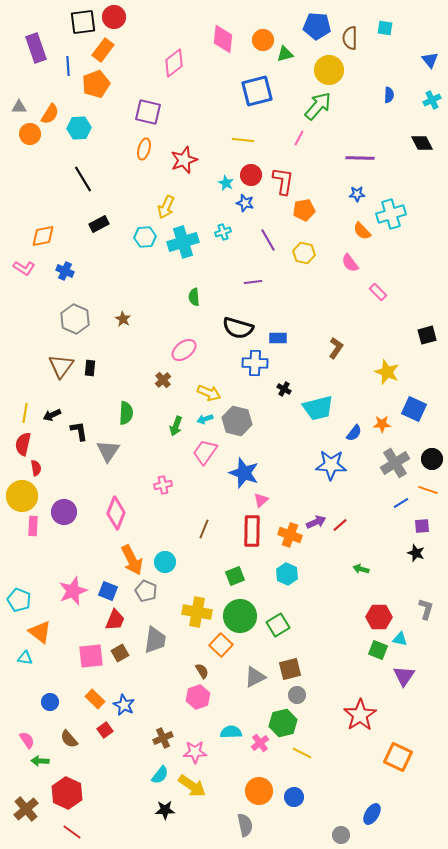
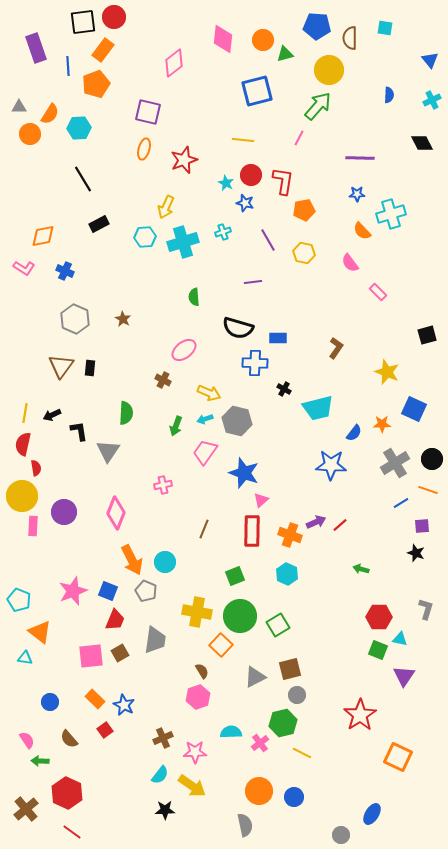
brown cross at (163, 380): rotated 21 degrees counterclockwise
